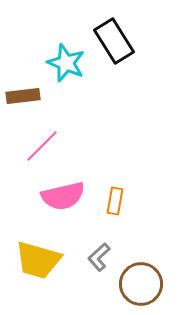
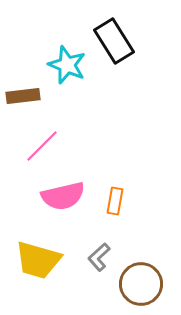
cyan star: moved 1 px right, 2 px down
